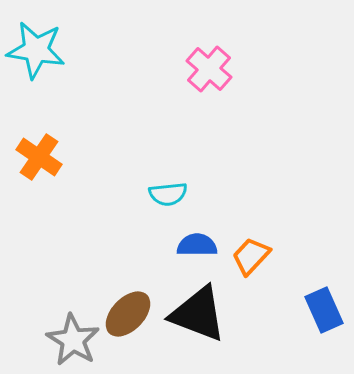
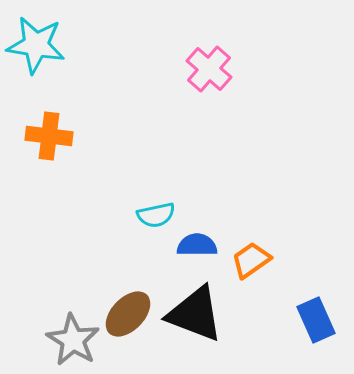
cyan star: moved 5 px up
orange cross: moved 10 px right, 21 px up; rotated 27 degrees counterclockwise
cyan semicircle: moved 12 px left, 21 px down; rotated 6 degrees counterclockwise
orange trapezoid: moved 4 px down; rotated 12 degrees clockwise
blue rectangle: moved 8 px left, 10 px down
black triangle: moved 3 px left
